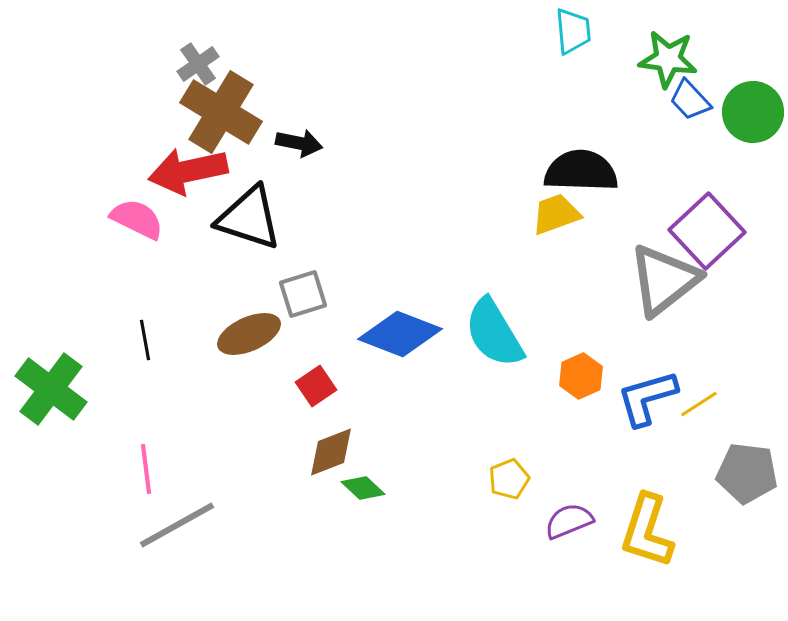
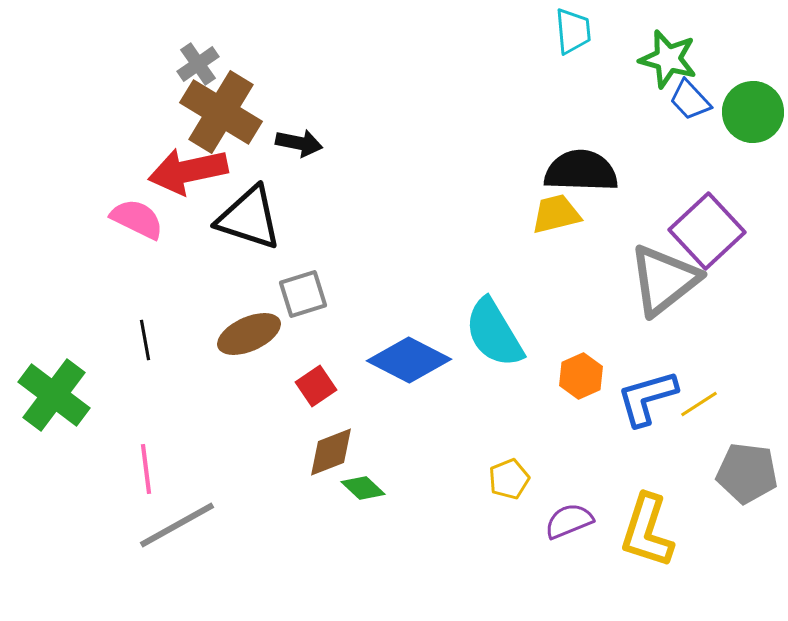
green star: rotated 8 degrees clockwise
yellow trapezoid: rotated 6 degrees clockwise
blue diamond: moved 9 px right, 26 px down; rotated 6 degrees clockwise
green cross: moved 3 px right, 6 px down
